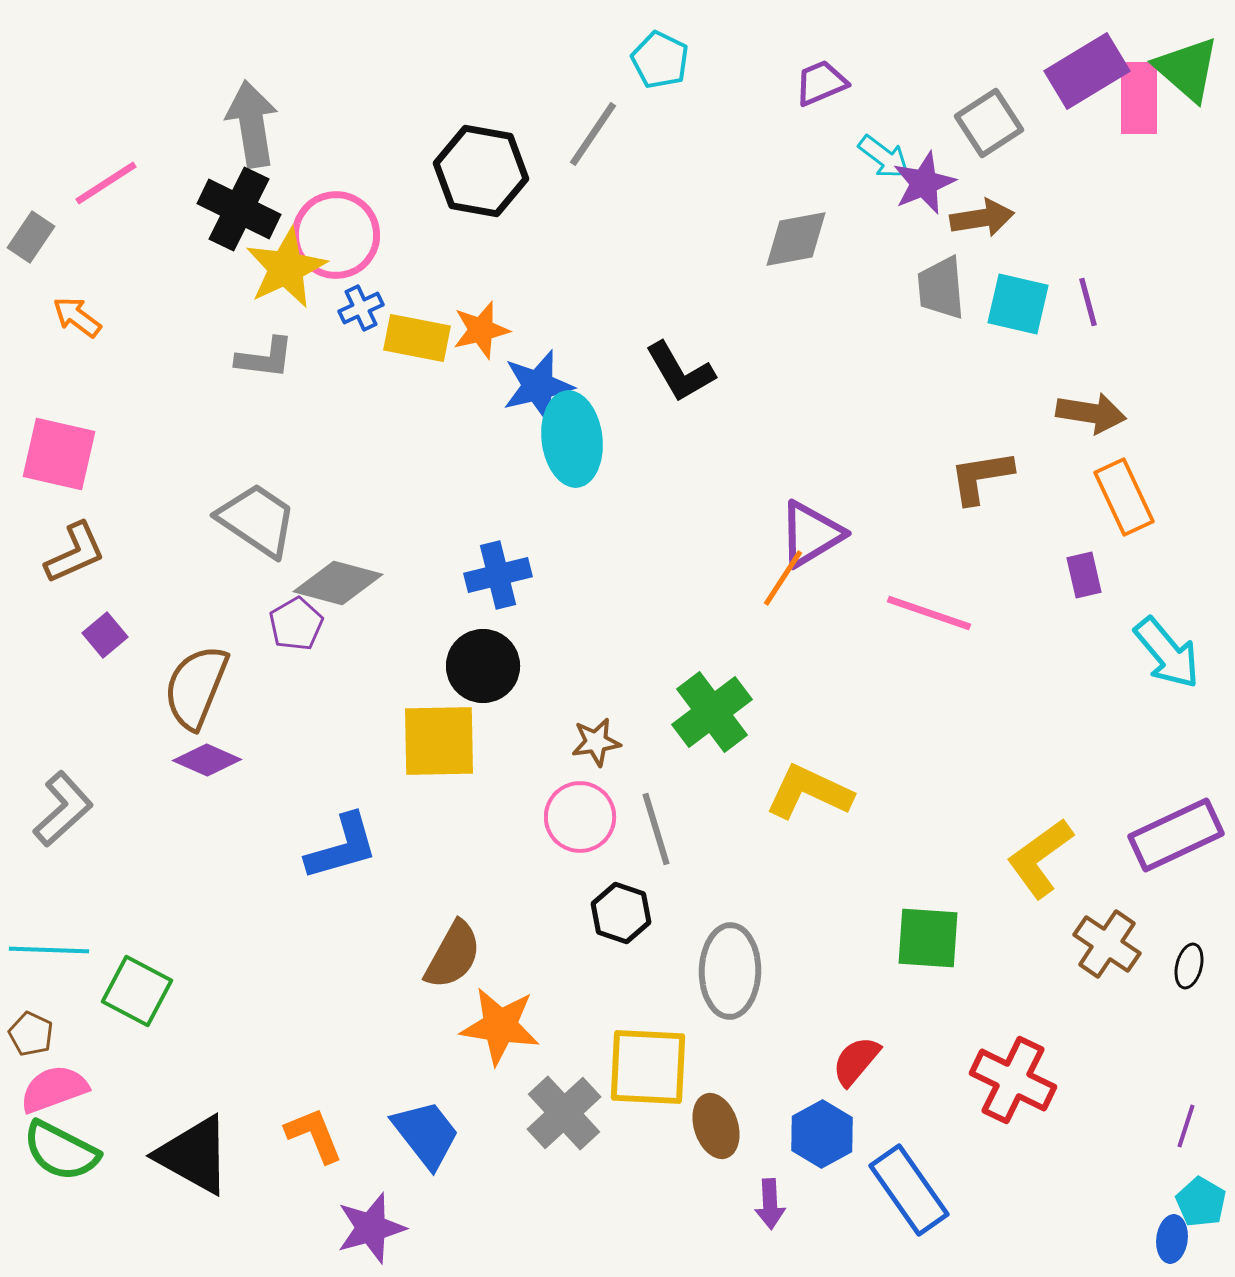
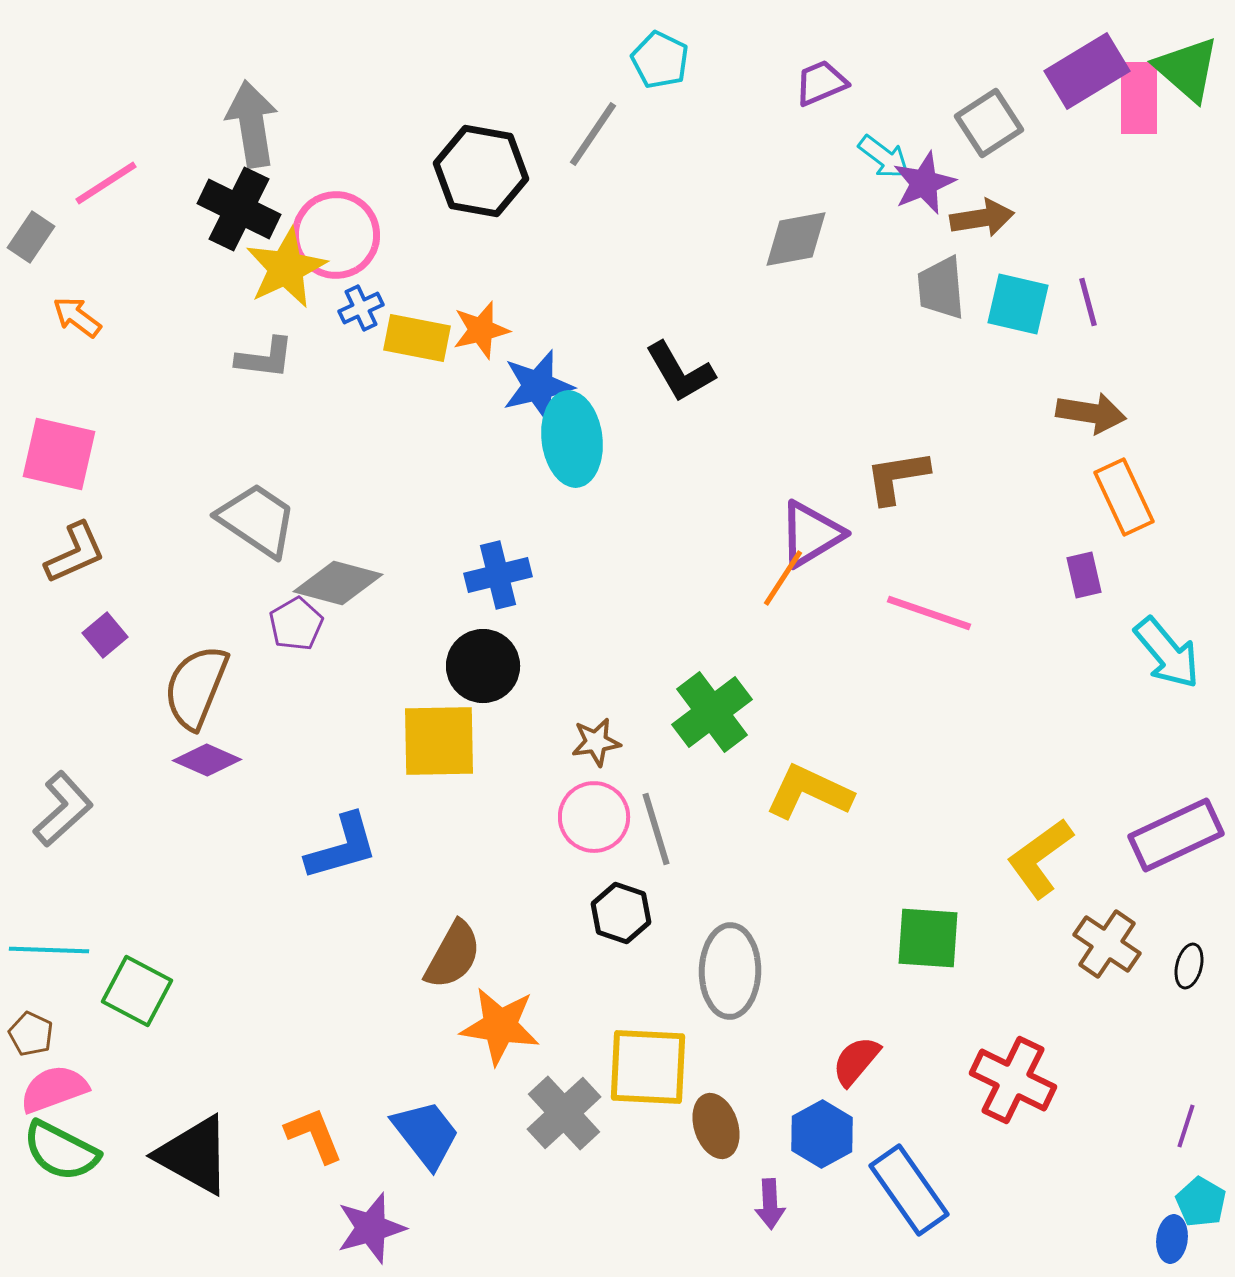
brown L-shape at (981, 477): moved 84 px left
pink circle at (580, 817): moved 14 px right
